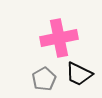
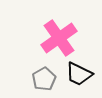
pink cross: rotated 24 degrees counterclockwise
